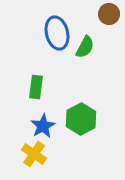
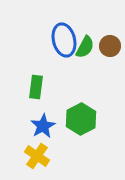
brown circle: moved 1 px right, 32 px down
blue ellipse: moved 7 px right, 7 px down
yellow cross: moved 3 px right, 2 px down
